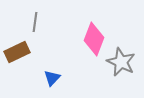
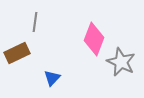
brown rectangle: moved 1 px down
